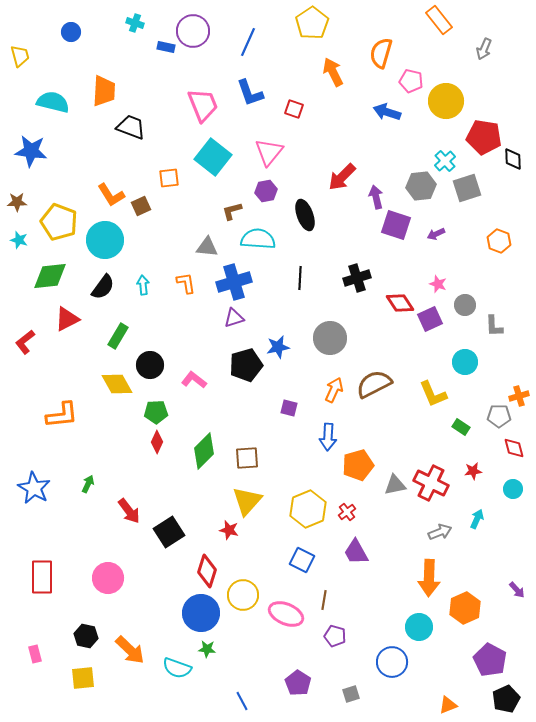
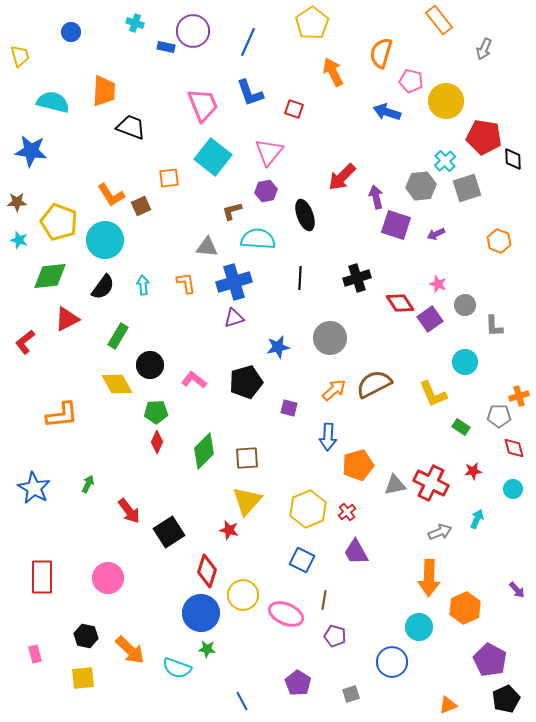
purple square at (430, 319): rotated 10 degrees counterclockwise
black pentagon at (246, 365): moved 17 px down
orange arrow at (334, 390): rotated 25 degrees clockwise
